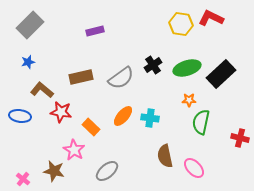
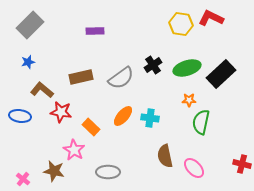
purple rectangle: rotated 12 degrees clockwise
red cross: moved 2 px right, 26 px down
gray ellipse: moved 1 px right, 1 px down; rotated 40 degrees clockwise
